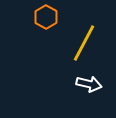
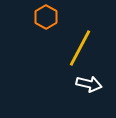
yellow line: moved 4 px left, 5 px down
